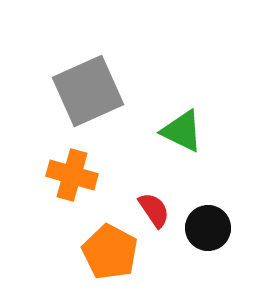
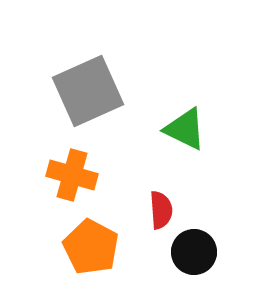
green triangle: moved 3 px right, 2 px up
red semicircle: moved 7 px right; rotated 30 degrees clockwise
black circle: moved 14 px left, 24 px down
orange pentagon: moved 19 px left, 5 px up
